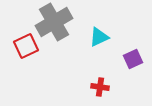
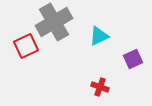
cyan triangle: moved 1 px up
red cross: rotated 12 degrees clockwise
